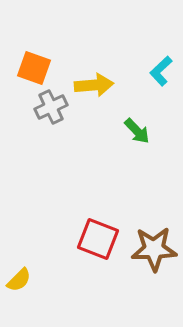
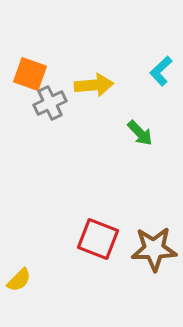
orange square: moved 4 px left, 6 px down
gray cross: moved 1 px left, 4 px up
green arrow: moved 3 px right, 2 px down
